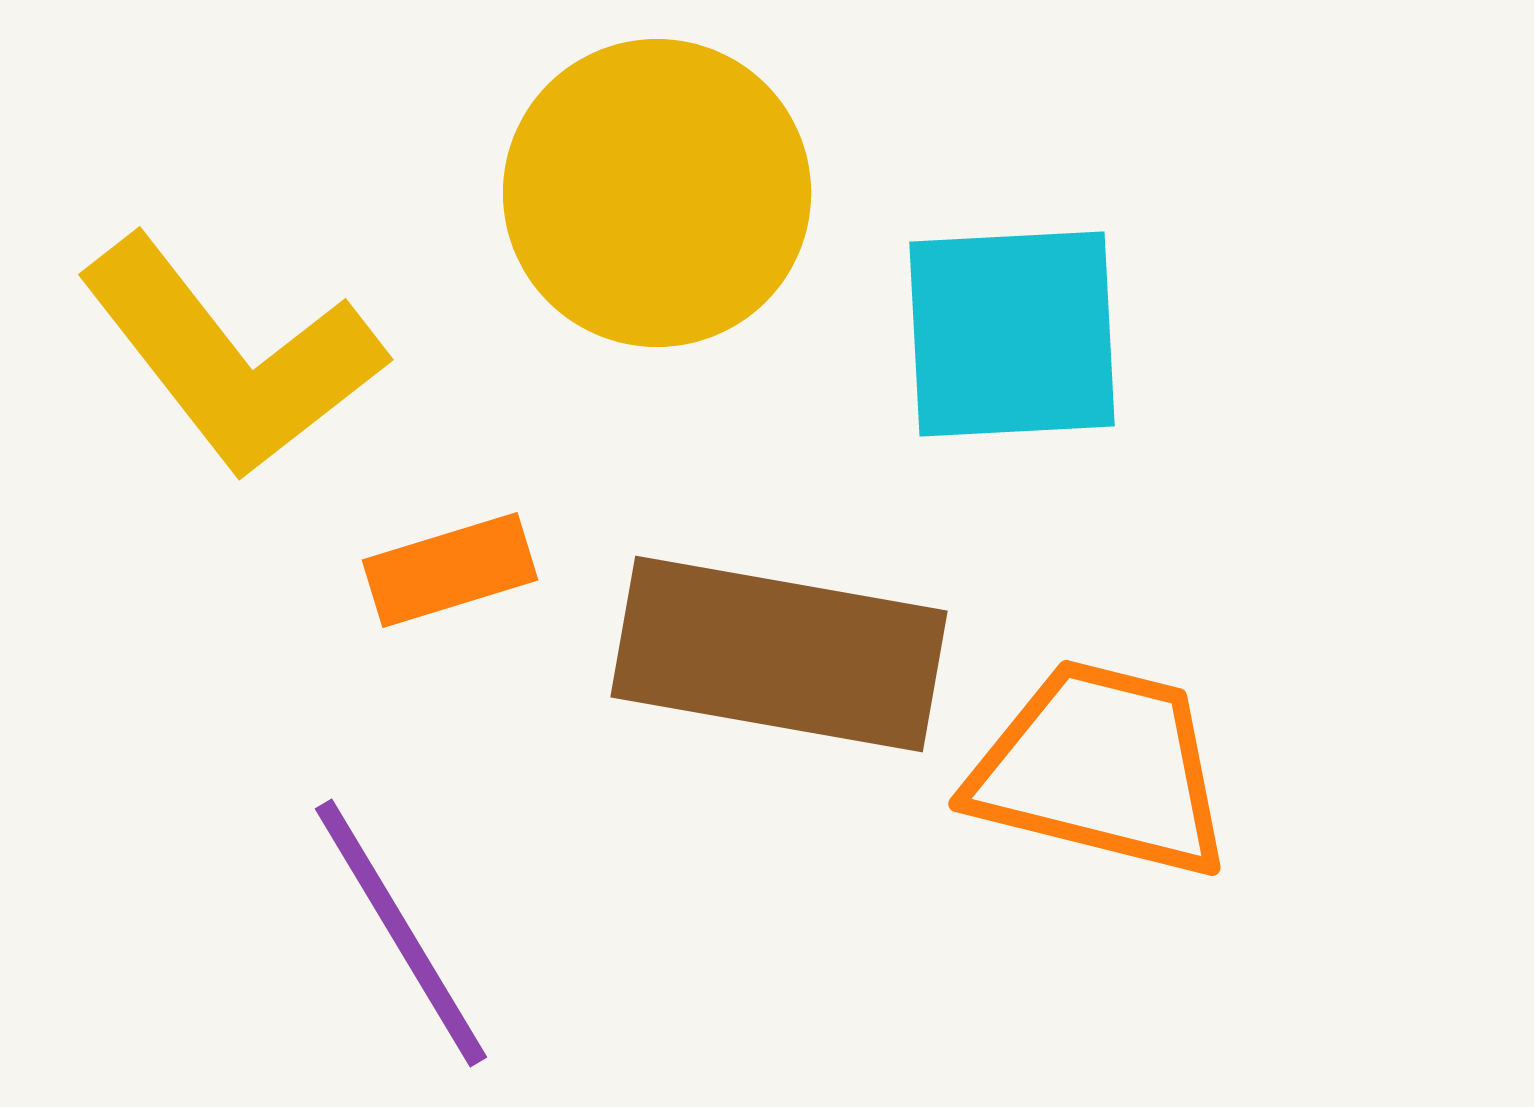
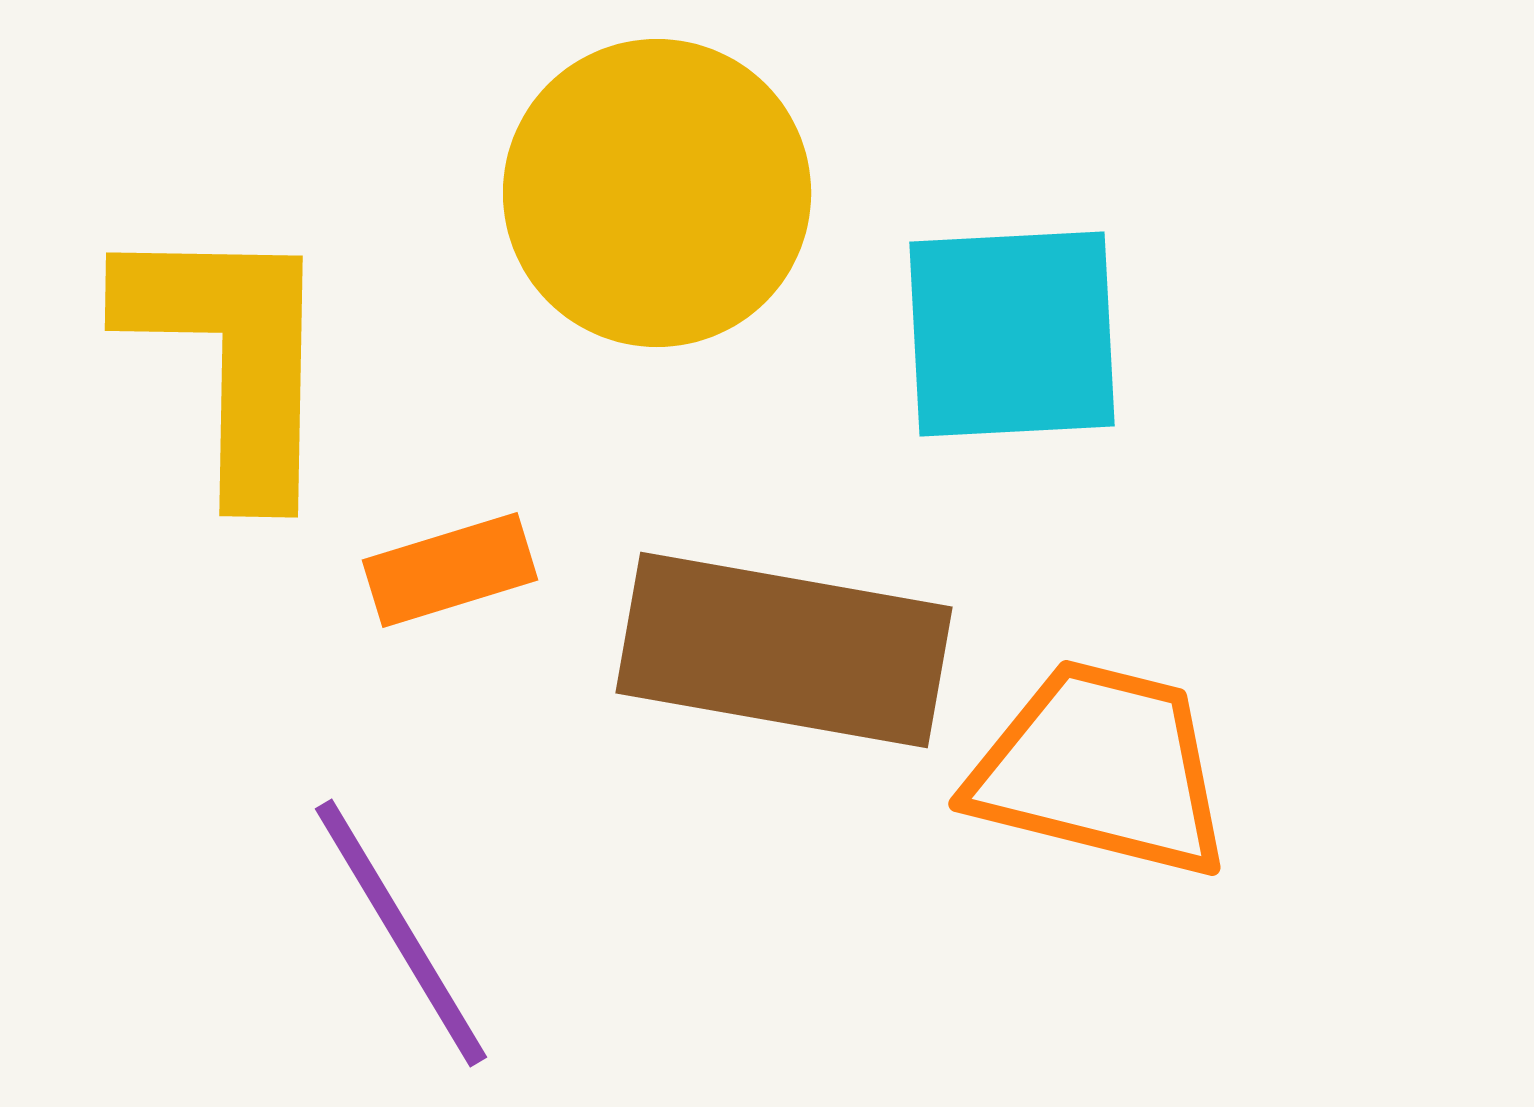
yellow L-shape: rotated 141 degrees counterclockwise
brown rectangle: moved 5 px right, 4 px up
